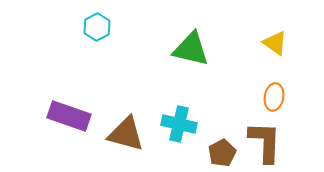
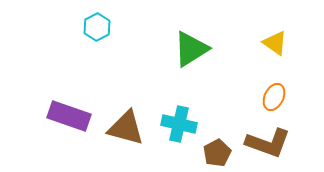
green triangle: rotated 45 degrees counterclockwise
orange ellipse: rotated 16 degrees clockwise
brown triangle: moved 6 px up
brown L-shape: moved 3 px right, 1 px down; rotated 108 degrees clockwise
brown pentagon: moved 5 px left
